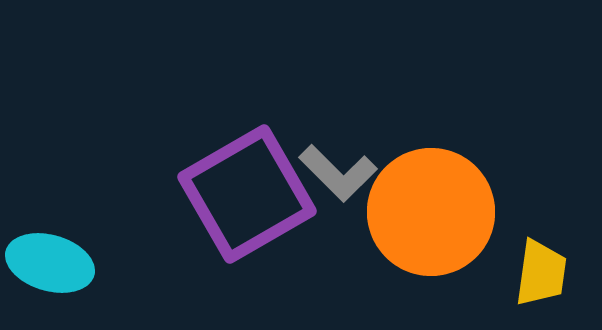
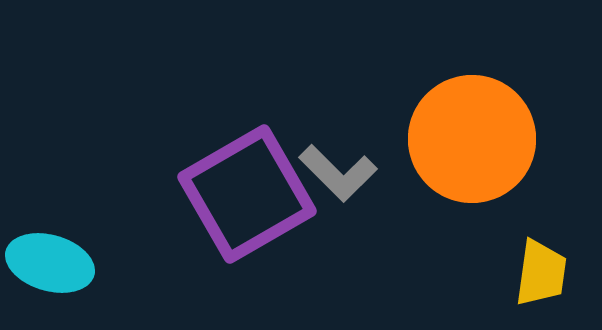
orange circle: moved 41 px right, 73 px up
